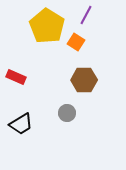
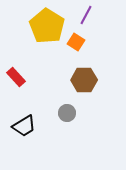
red rectangle: rotated 24 degrees clockwise
black trapezoid: moved 3 px right, 2 px down
